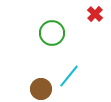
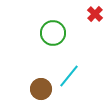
green circle: moved 1 px right
